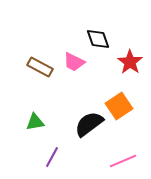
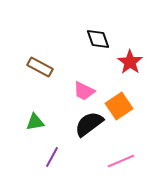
pink trapezoid: moved 10 px right, 29 px down
pink line: moved 2 px left
